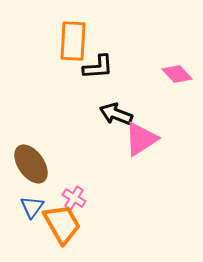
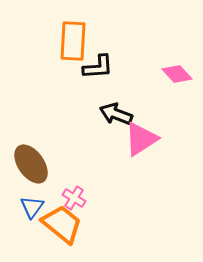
orange trapezoid: rotated 21 degrees counterclockwise
